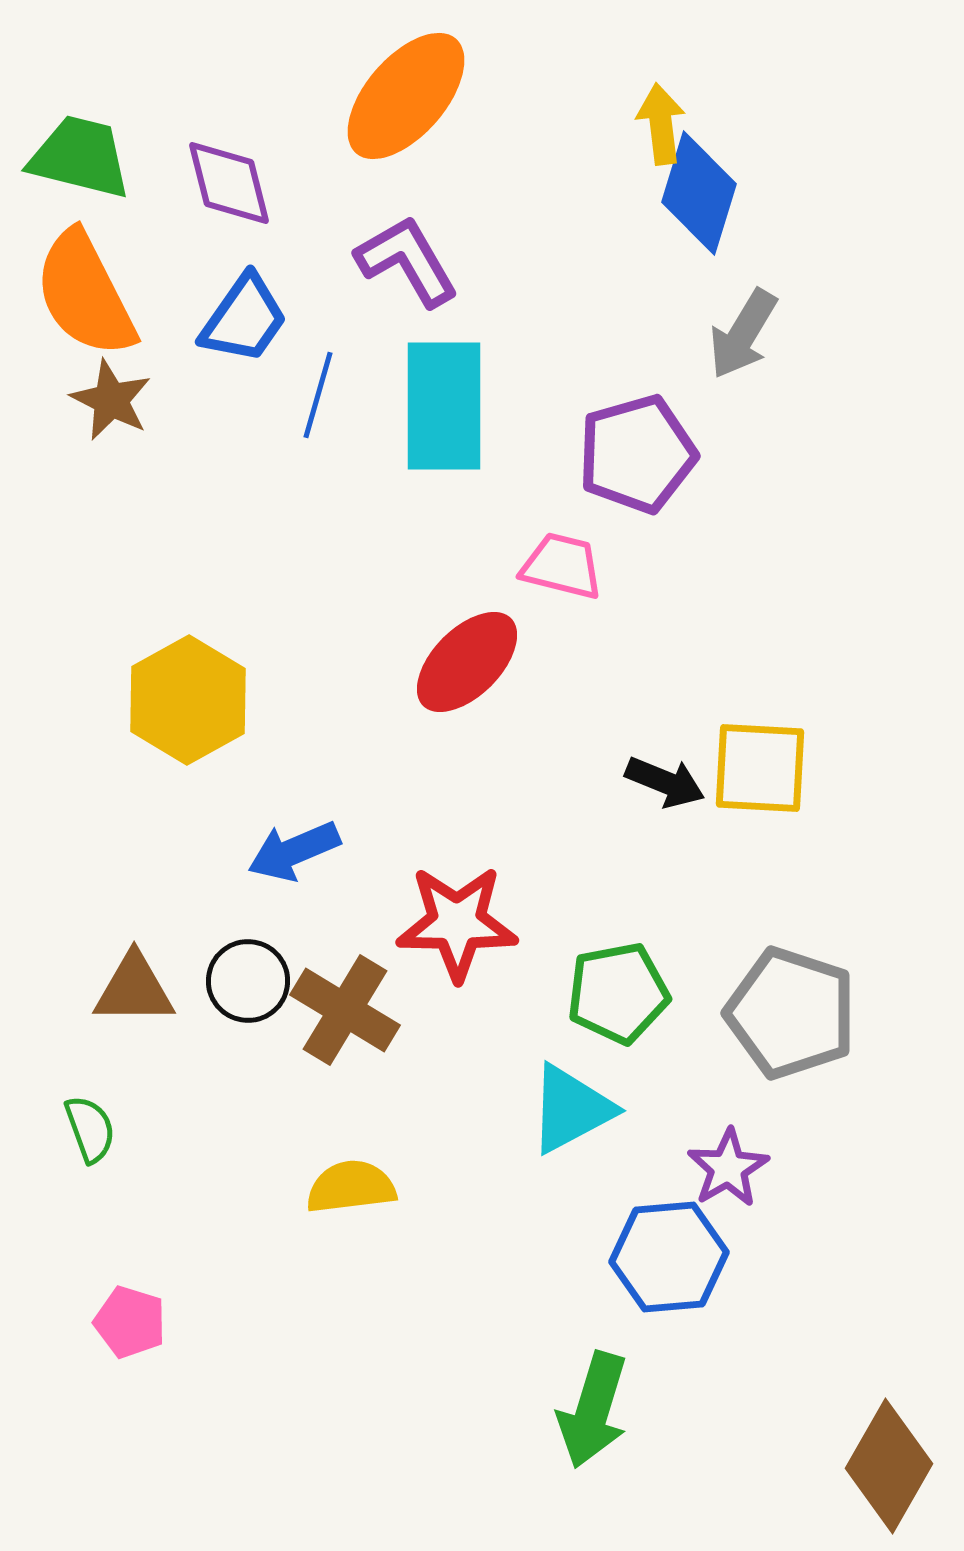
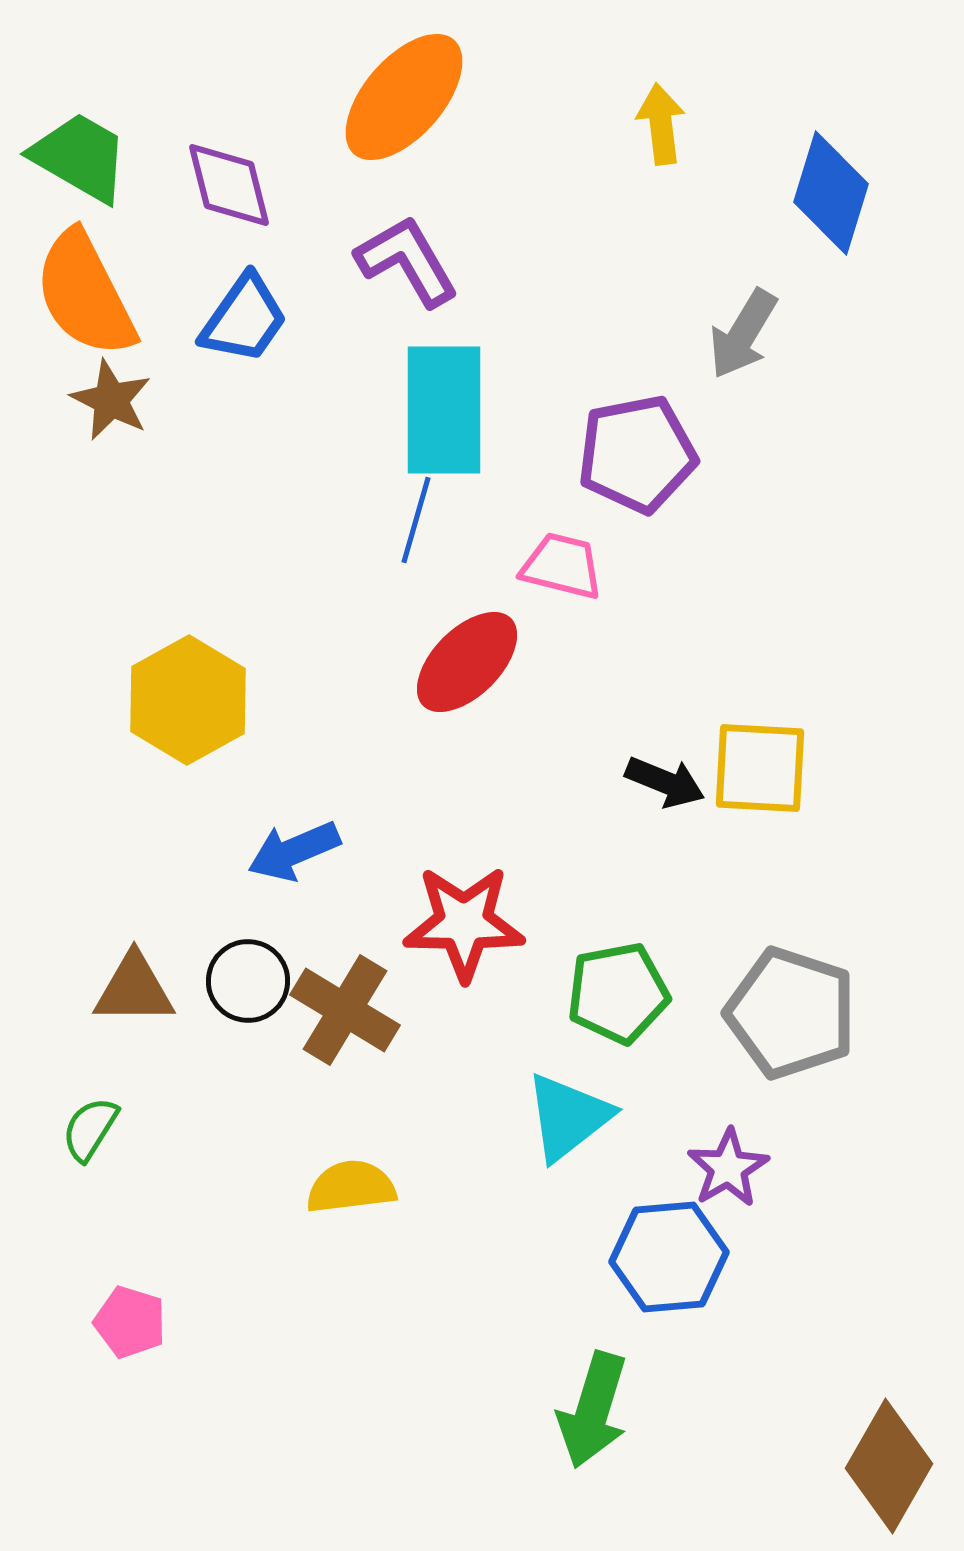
orange ellipse: moved 2 px left, 1 px down
green trapezoid: rotated 16 degrees clockwise
purple diamond: moved 2 px down
blue diamond: moved 132 px right
blue line: moved 98 px right, 125 px down
cyan rectangle: moved 4 px down
purple pentagon: rotated 5 degrees clockwise
red star: moved 7 px right
cyan triangle: moved 3 px left, 8 px down; rotated 10 degrees counterclockwise
green semicircle: rotated 128 degrees counterclockwise
